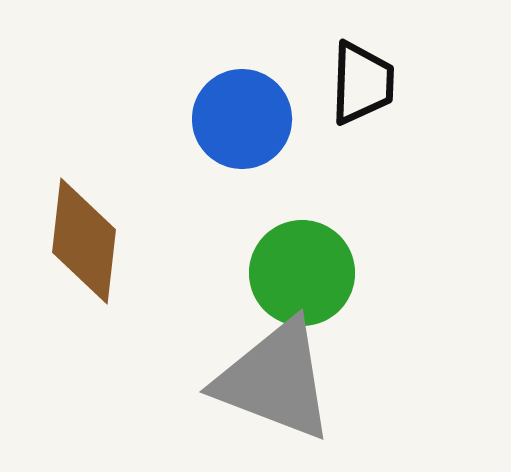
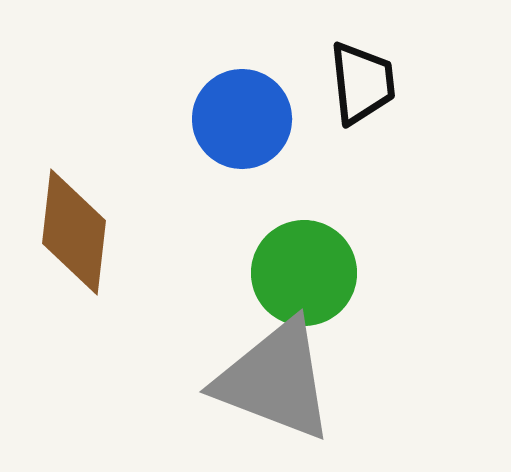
black trapezoid: rotated 8 degrees counterclockwise
brown diamond: moved 10 px left, 9 px up
green circle: moved 2 px right
